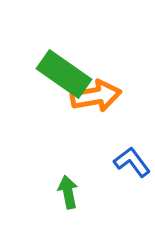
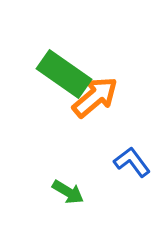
orange arrow: moved 1 px left, 1 px down; rotated 30 degrees counterclockwise
green arrow: rotated 132 degrees clockwise
